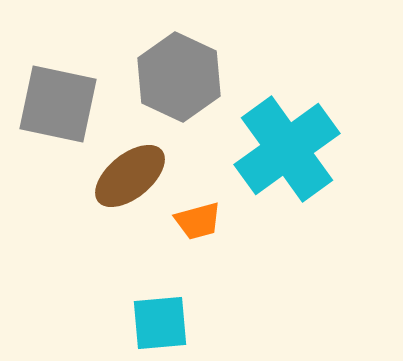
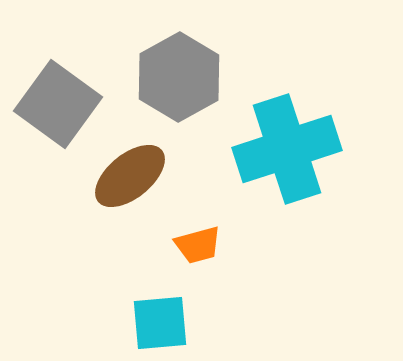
gray hexagon: rotated 6 degrees clockwise
gray square: rotated 24 degrees clockwise
cyan cross: rotated 18 degrees clockwise
orange trapezoid: moved 24 px down
